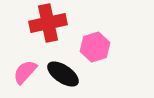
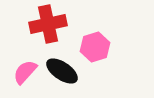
red cross: moved 1 px down
black ellipse: moved 1 px left, 3 px up
